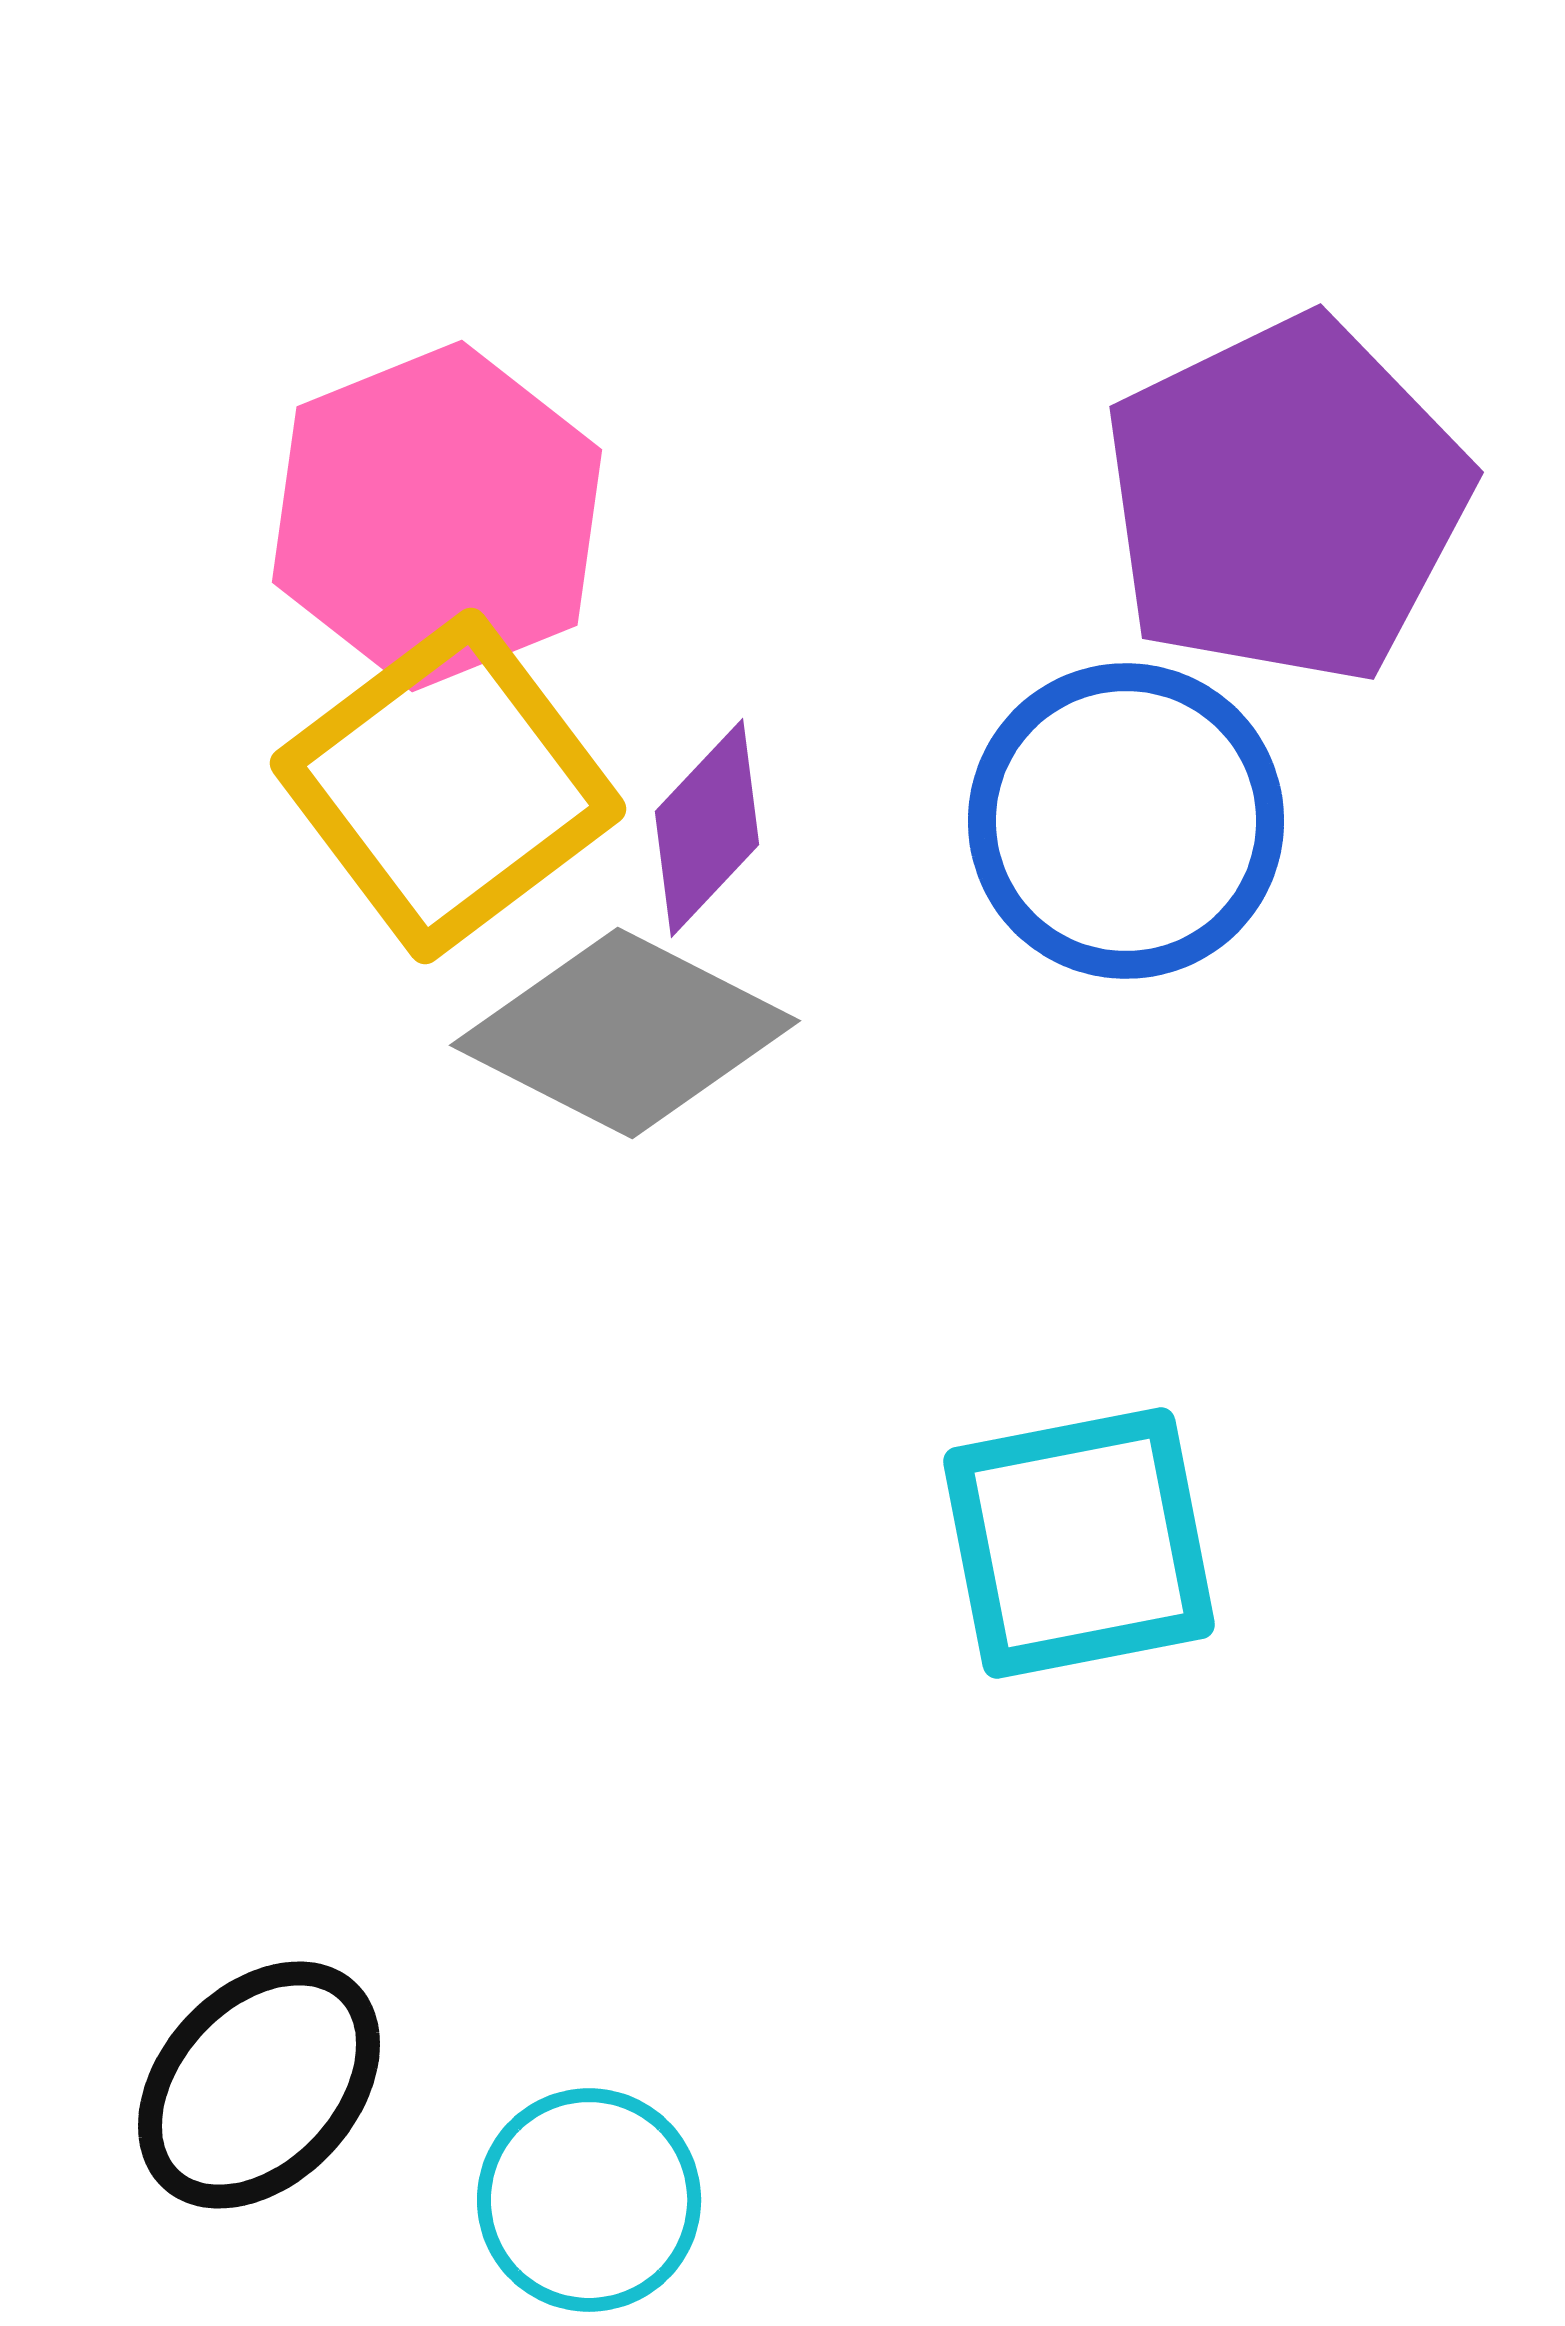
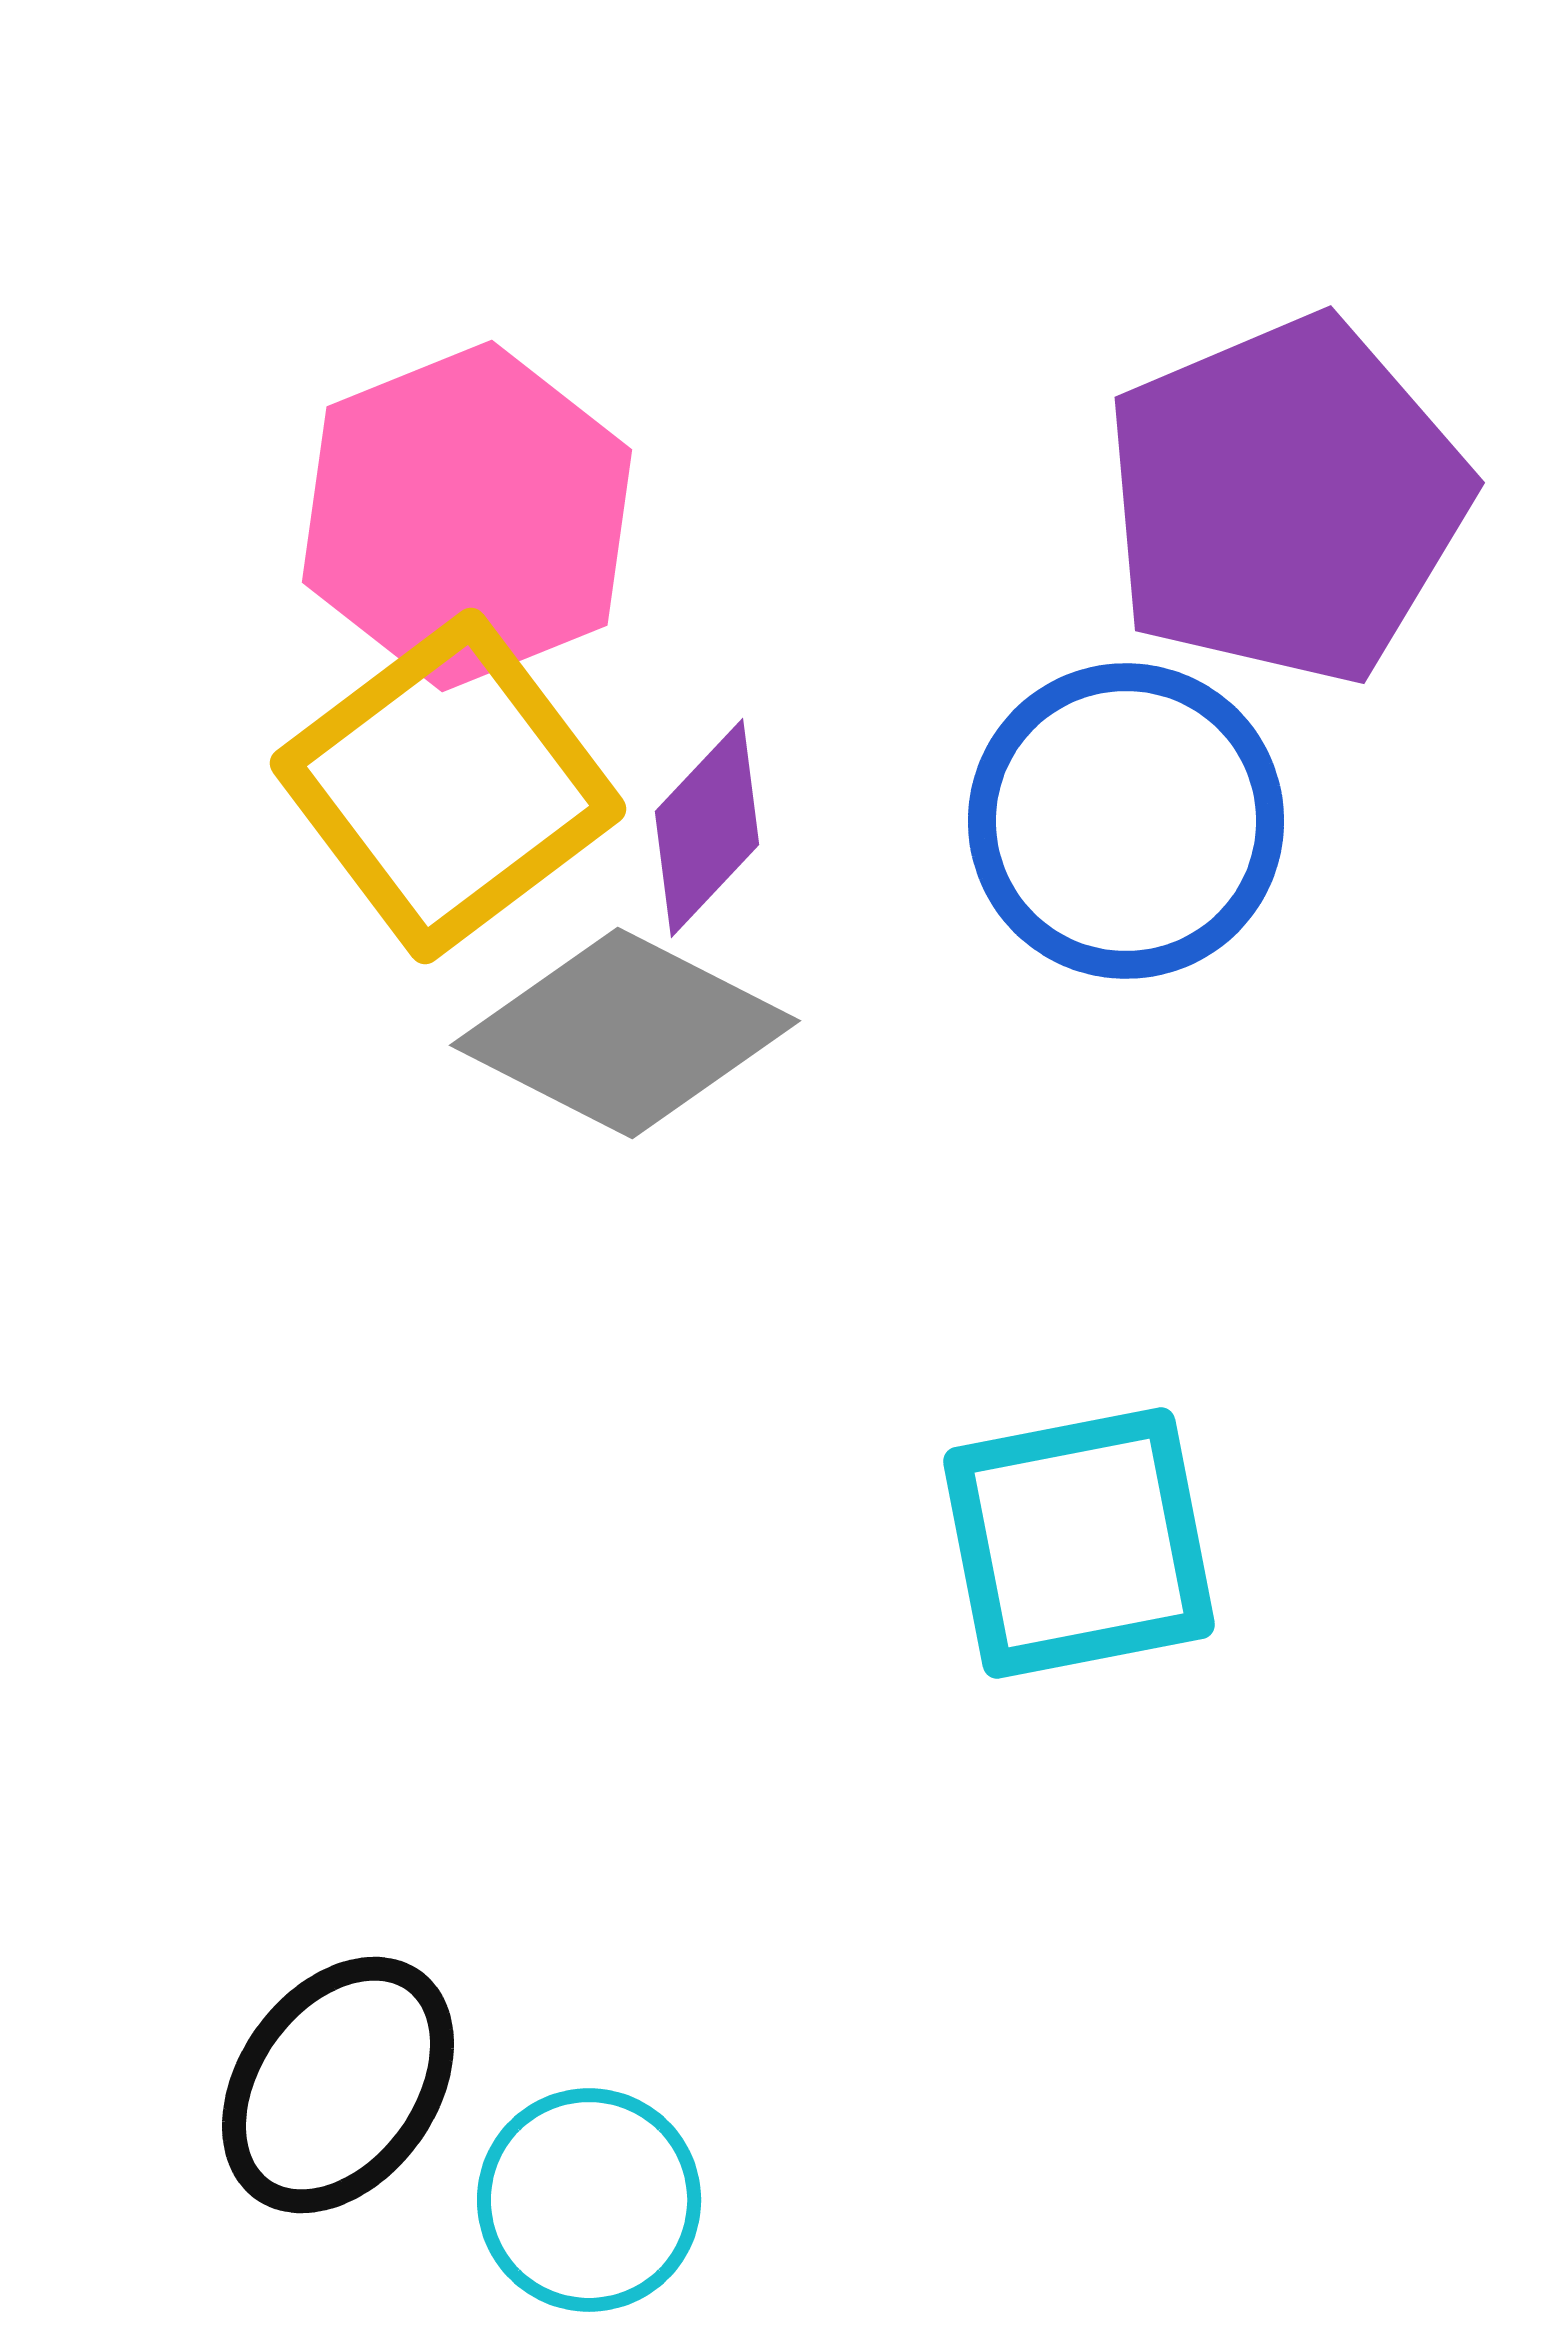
purple pentagon: rotated 3 degrees clockwise
pink hexagon: moved 30 px right
black ellipse: moved 79 px right; rotated 7 degrees counterclockwise
